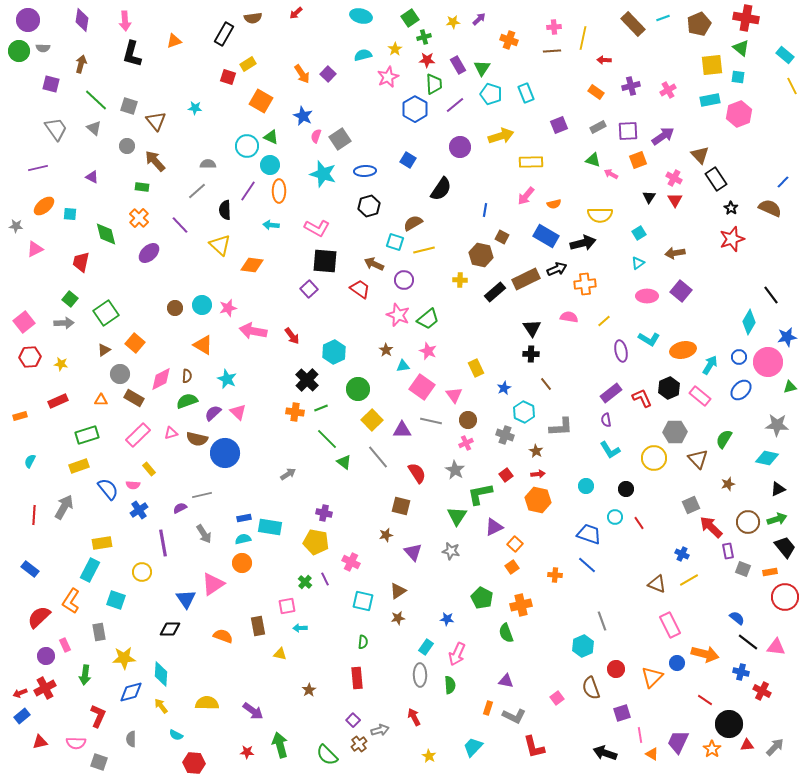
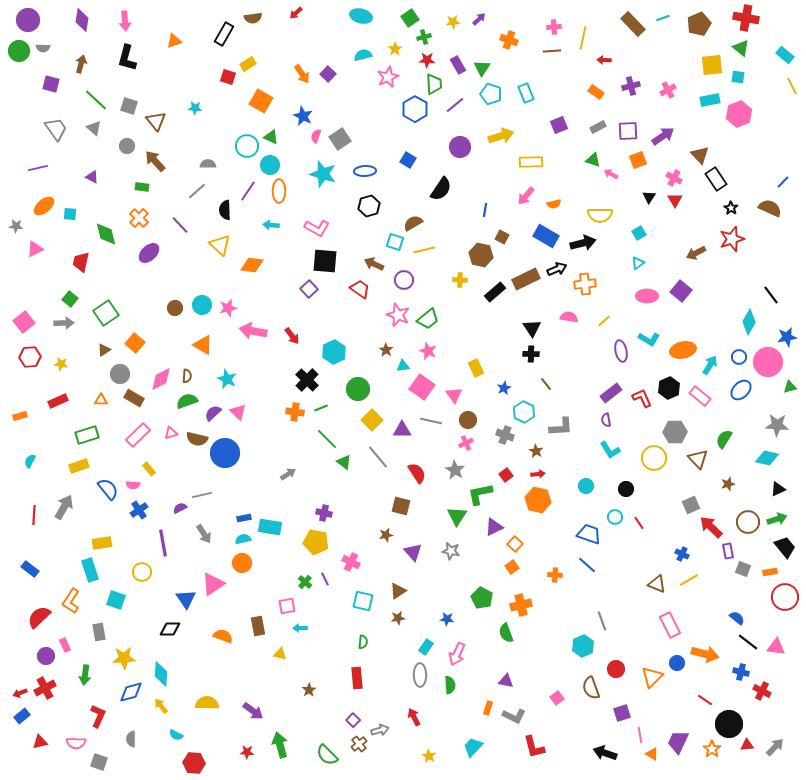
black L-shape at (132, 54): moved 5 px left, 4 px down
brown arrow at (675, 253): moved 21 px right; rotated 18 degrees counterclockwise
cyan rectangle at (90, 570): rotated 45 degrees counterclockwise
